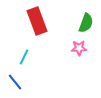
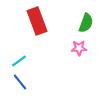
cyan line: moved 5 px left, 4 px down; rotated 28 degrees clockwise
blue line: moved 5 px right
